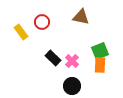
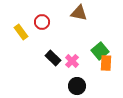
brown triangle: moved 2 px left, 4 px up
green square: rotated 18 degrees counterclockwise
orange rectangle: moved 6 px right, 2 px up
black circle: moved 5 px right
